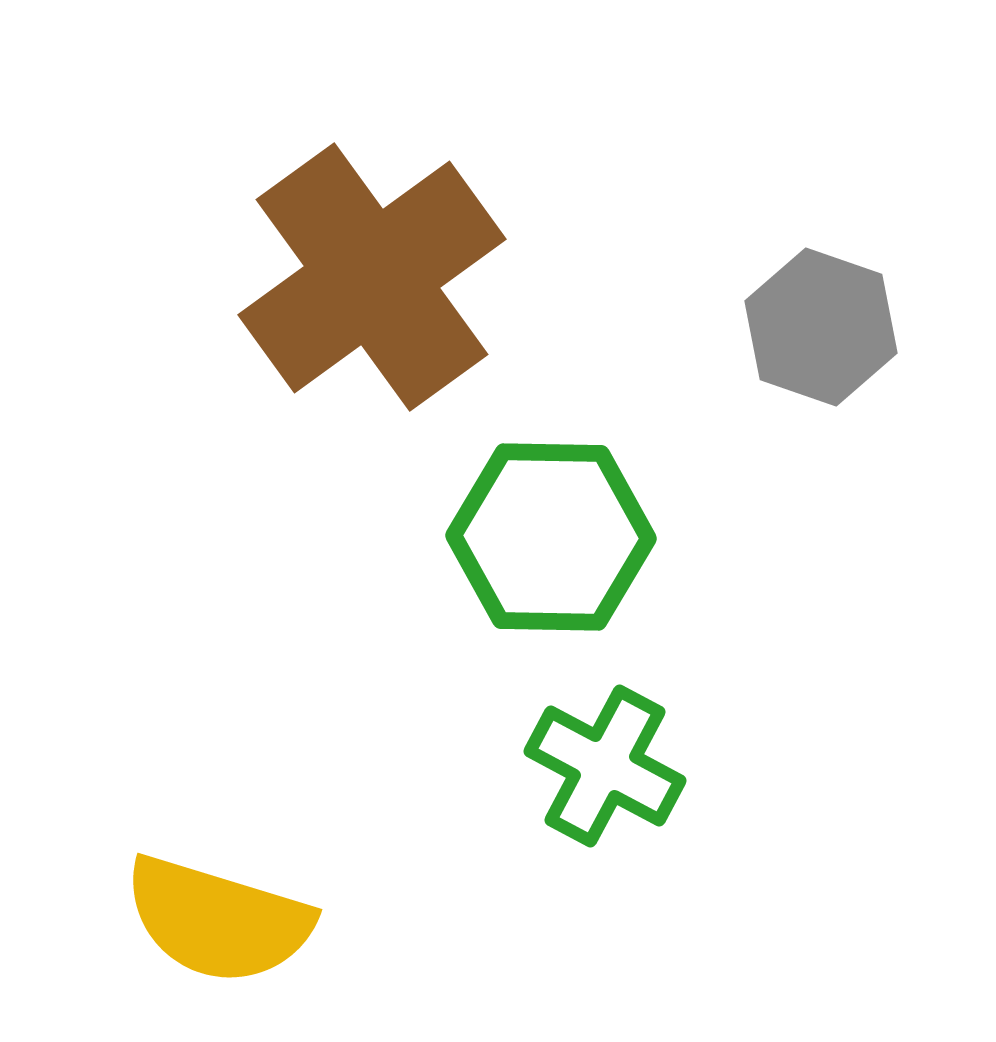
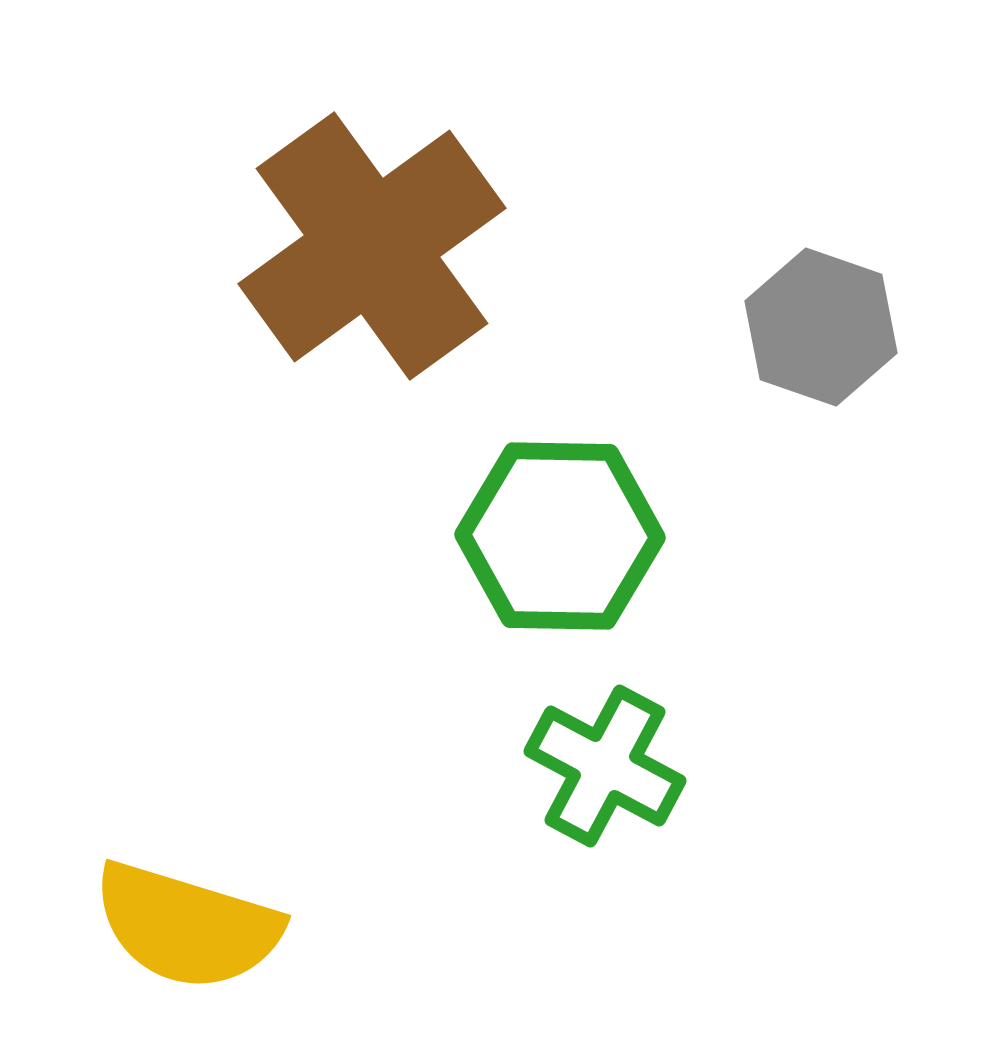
brown cross: moved 31 px up
green hexagon: moved 9 px right, 1 px up
yellow semicircle: moved 31 px left, 6 px down
